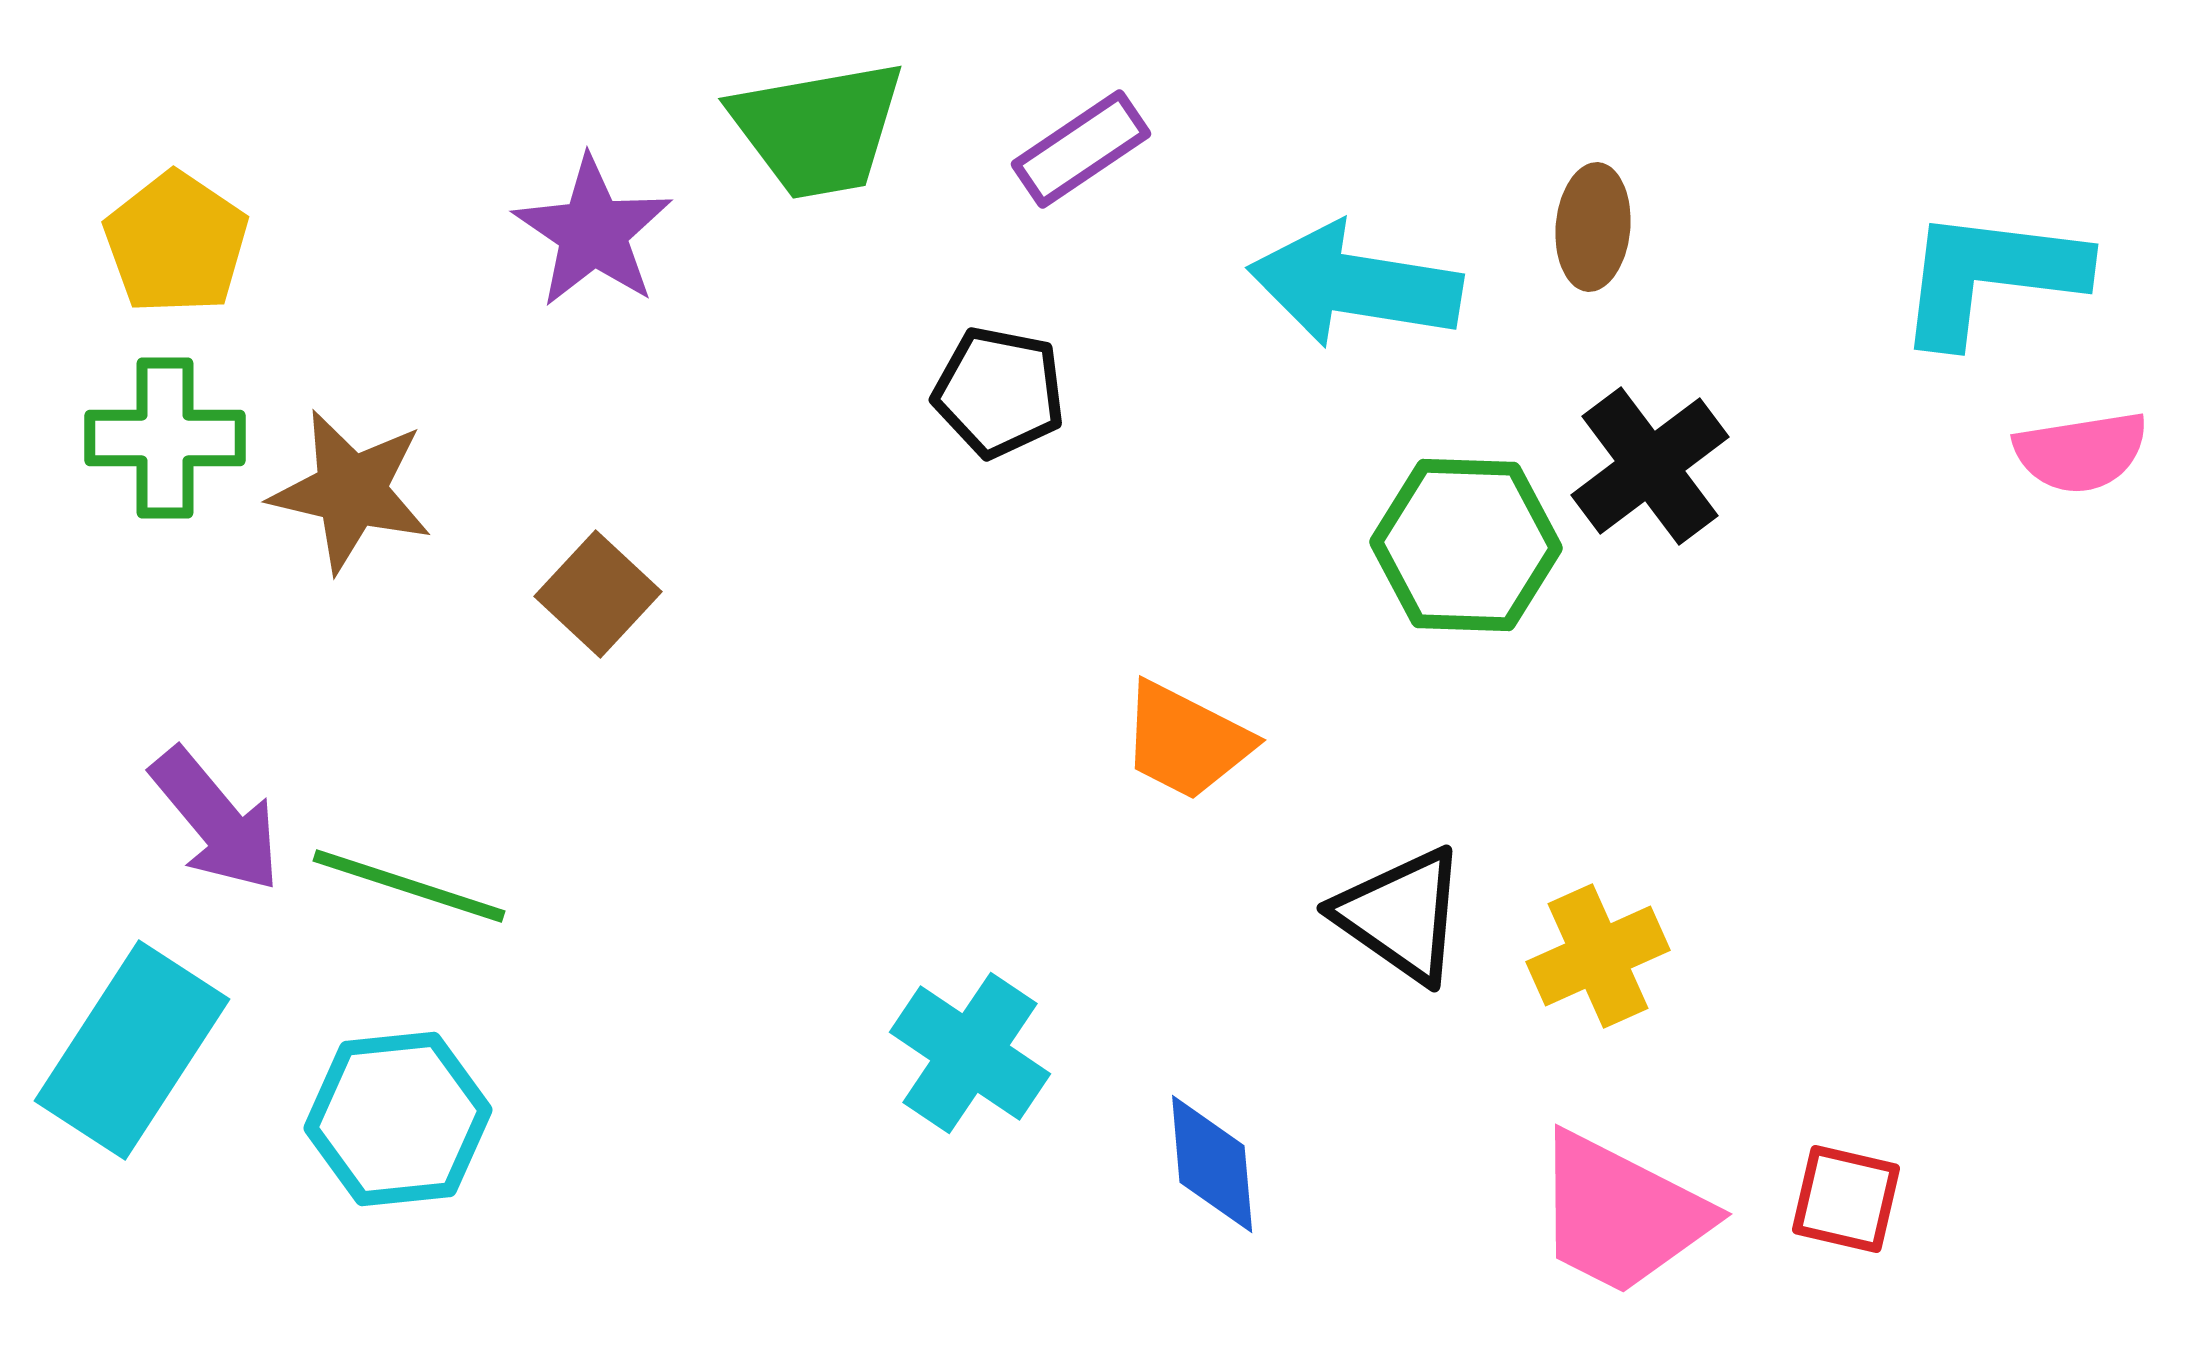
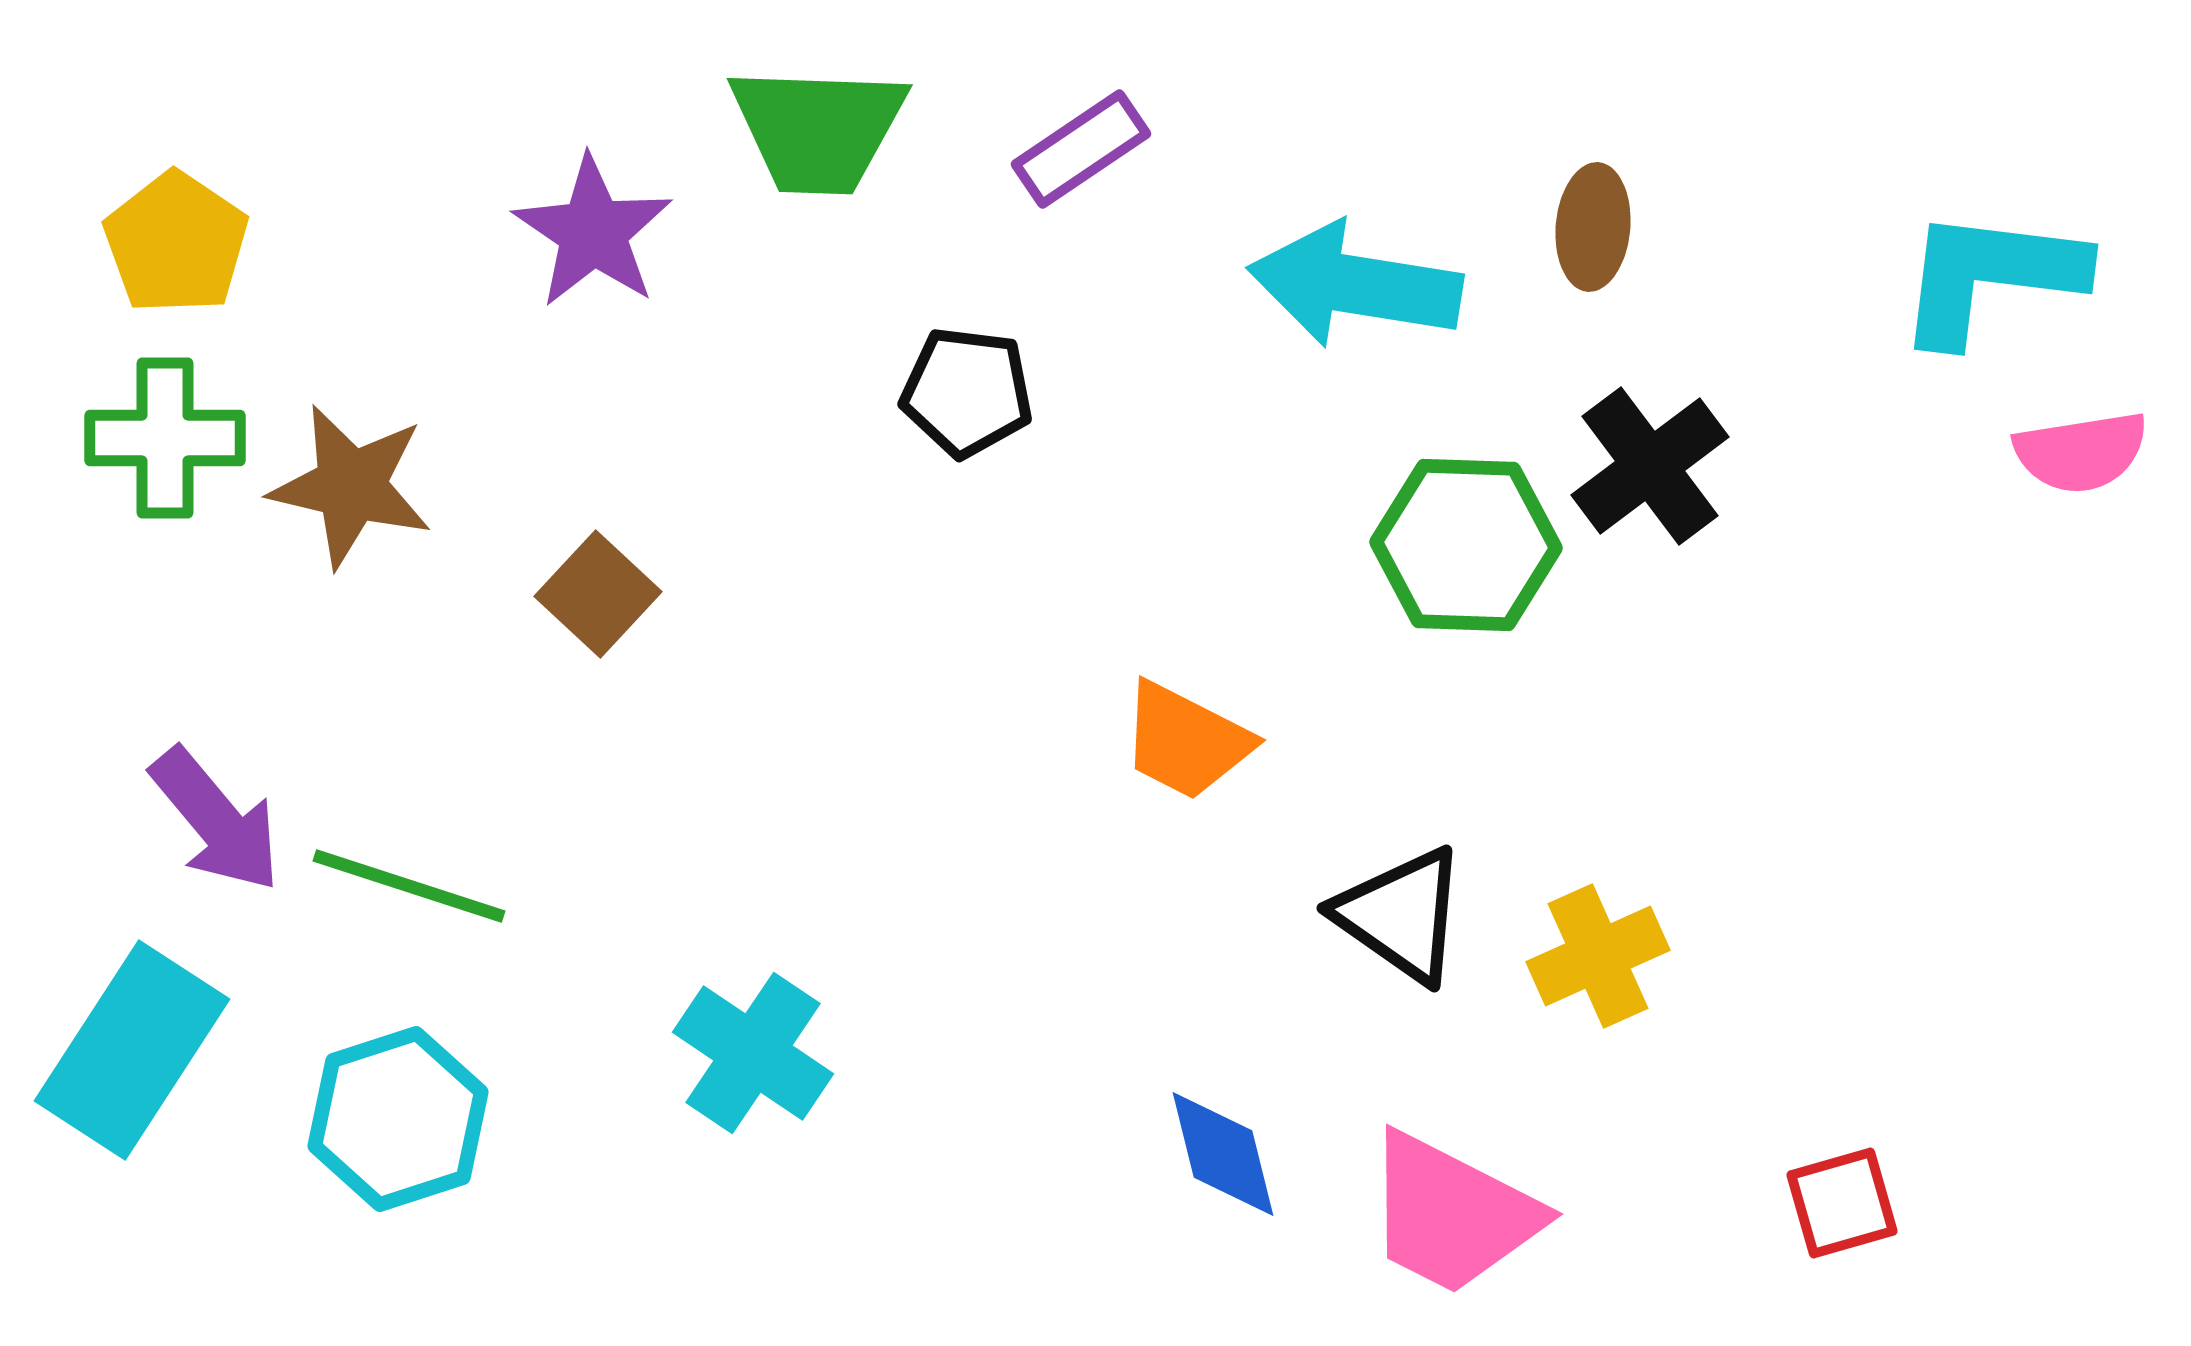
green trapezoid: rotated 12 degrees clockwise
black pentagon: moved 32 px left; rotated 4 degrees counterclockwise
brown star: moved 5 px up
cyan cross: moved 217 px left
cyan hexagon: rotated 12 degrees counterclockwise
blue diamond: moved 11 px right, 10 px up; rotated 9 degrees counterclockwise
red square: moved 4 px left, 4 px down; rotated 29 degrees counterclockwise
pink trapezoid: moved 169 px left
